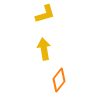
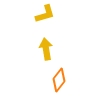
yellow arrow: moved 2 px right
